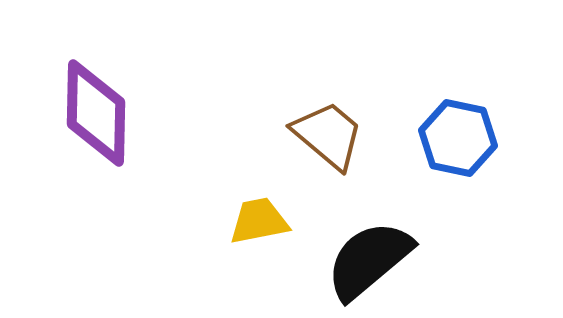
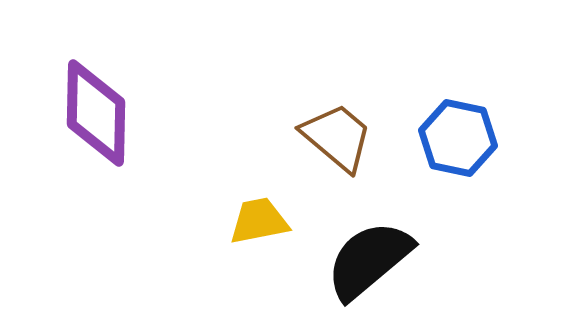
brown trapezoid: moved 9 px right, 2 px down
